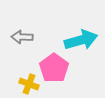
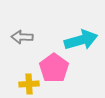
yellow cross: rotated 24 degrees counterclockwise
